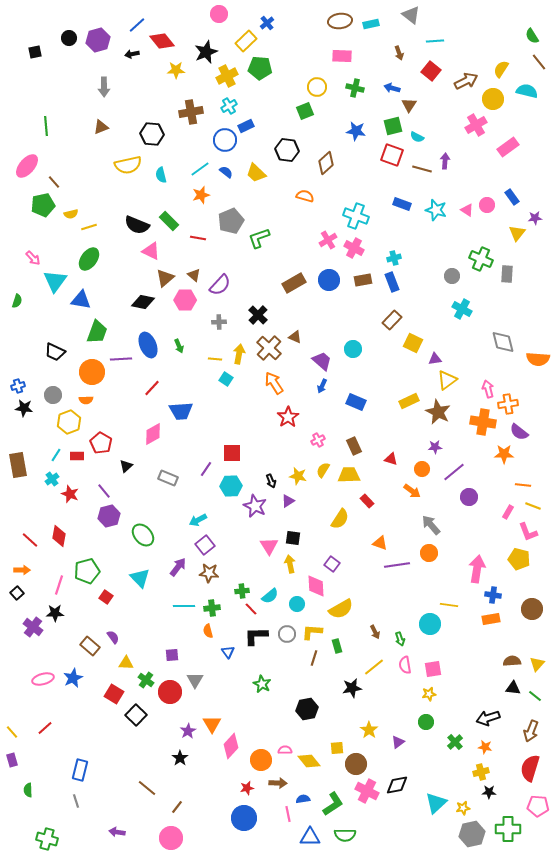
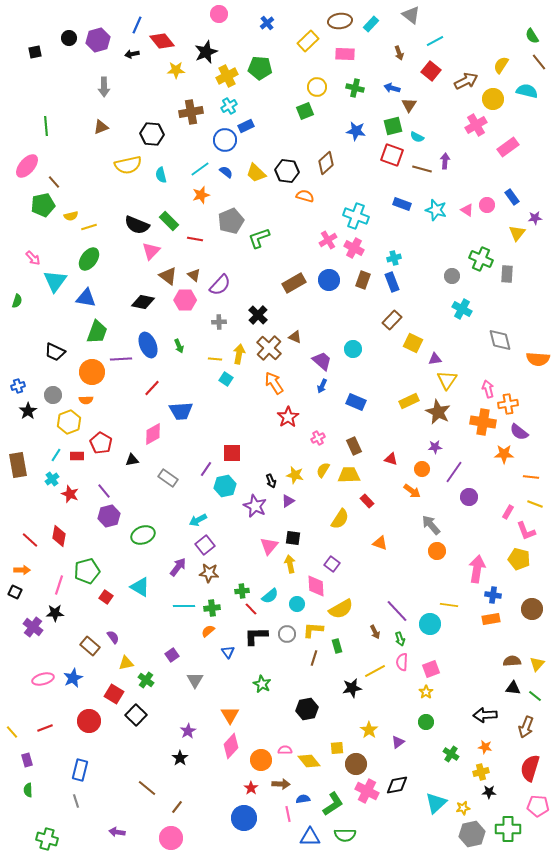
cyan rectangle at (371, 24): rotated 35 degrees counterclockwise
blue line at (137, 25): rotated 24 degrees counterclockwise
yellow rectangle at (246, 41): moved 62 px right
cyan line at (435, 41): rotated 24 degrees counterclockwise
pink rectangle at (342, 56): moved 3 px right, 2 px up
yellow semicircle at (501, 69): moved 4 px up
black hexagon at (287, 150): moved 21 px down
yellow semicircle at (71, 214): moved 2 px down
red line at (198, 238): moved 3 px left, 1 px down
pink triangle at (151, 251): rotated 48 degrees clockwise
brown triangle at (165, 278): moved 3 px right, 2 px up; rotated 42 degrees counterclockwise
brown rectangle at (363, 280): rotated 60 degrees counterclockwise
blue triangle at (81, 300): moved 5 px right, 2 px up
gray diamond at (503, 342): moved 3 px left, 2 px up
yellow triangle at (447, 380): rotated 20 degrees counterclockwise
black star at (24, 408): moved 4 px right, 3 px down; rotated 30 degrees clockwise
pink cross at (318, 440): moved 2 px up
black triangle at (126, 466): moved 6 px right, 6 px up; rotated 32 degrees clockwise
purple line at (454, 472): rotated 15 degrees counterclockwise
yellow star at (298, 476): moved 3 px left, 1 px up
gray rectangle at (168, 478): rotated 12 degrees clockwise
orange line at (523, 485): moved 8 px right, 8 px up
cyan hexagon at (231, 486): moved 6 px left; rotated 10 degrees counterclockwise
yellow line at (533, 506): moved 2 px right, 2 px up
pink L-shape at (528, 532): moved 2 px left, 1 px up
green ellipse at (143, 535): rotated 70 degrees counterclockwise
pink triangle at (269, 546): rotated 12 degrees clockwise
orange circle at (429, 553): moved 8 px right, 2 px up
purple line at (397, 565): moved 46 px down; rotated 55 degrees clockwise
cyan triangle at (140, 578): moved 9 px down; rotated 15 degrees counterclockwise
black square at (17, 593): moved 2 px left, 1 px up; rotated 24 degrees counterclockwise
orange semicircle at (208, 631): rotated 64 degrees clockwise
yellow L-shape at (312, 632): moved 1 px right, 2 px up
purple square at (172, 655): rotated 32 degrees counterclockwise
yellow triangle at (126, 663): rotated 14 degrees counterclockwise
pink semicircle at (405, 665): moved 3 px left, 3 px up; rotated 12 degrees clockwise
yellow line at (374, 667): moved 1 px right, 4 px down; rotated 10 degrees clockwise
pink square at (433, 669): moved 2 px left; rotated 12 degrees counterclockwise
red circle at (170, 692): moved 81 px left, 29 px down
yellow star at (429, 694): moved 3 px left, 2 px up; rotated 24 degrees counterclockwise
black arrow at (488, 718): moved 3 px left, 3 px up; rotated 15 degrees clockwise
orange triangle at (212, 724): moved 18 px right, 9 px up
red line at (45, 728): rotated 21 degrees clockwise
brown arrow at (531, 731): moved 5 px left, 4 px up
green cross at (455, 742): moved 4 px left, 12 px down; rotated 14 degrees counterclockwise
purple rectangle at (12, 760): moved 15 px right
brown arrow at (278, 783): moved 3 px right, 1 px down
red star at (247, 788): moved 4 px right; rotated 24 degrees counterclockwise
